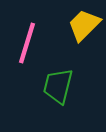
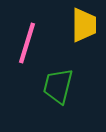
yellow trapezoid: rotated 135 degrees clockwise
